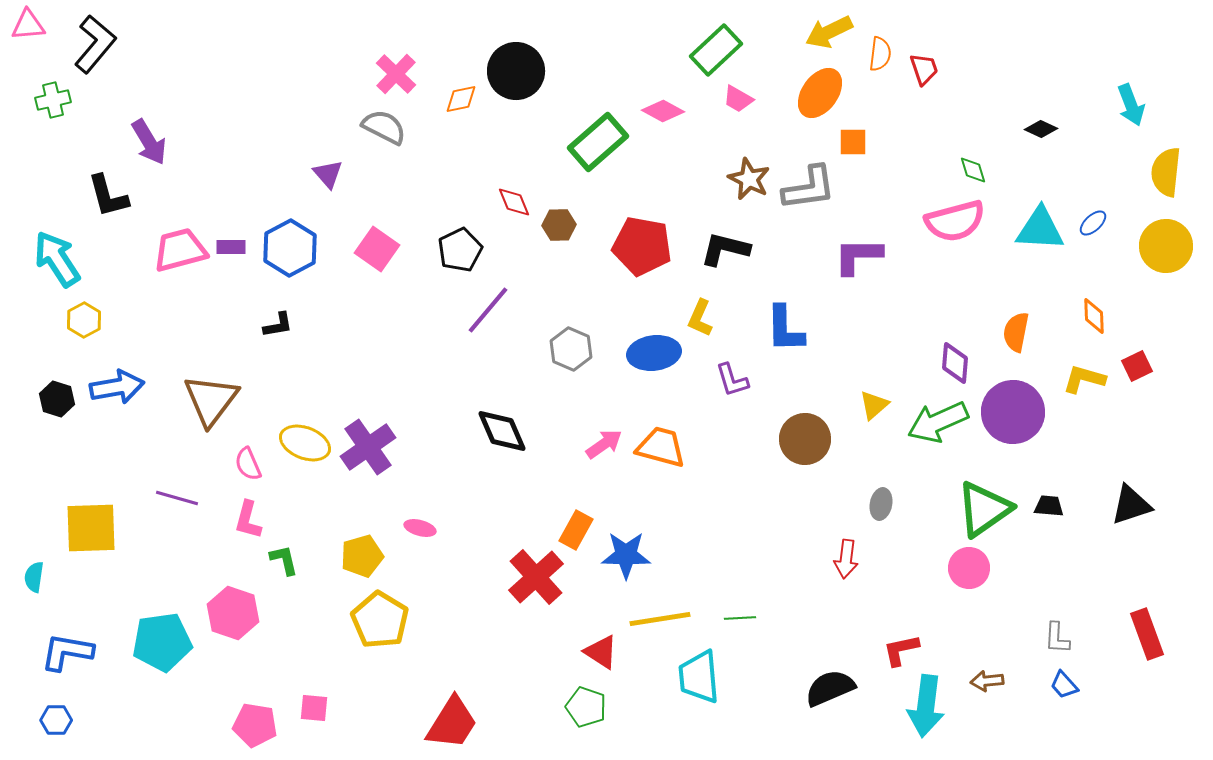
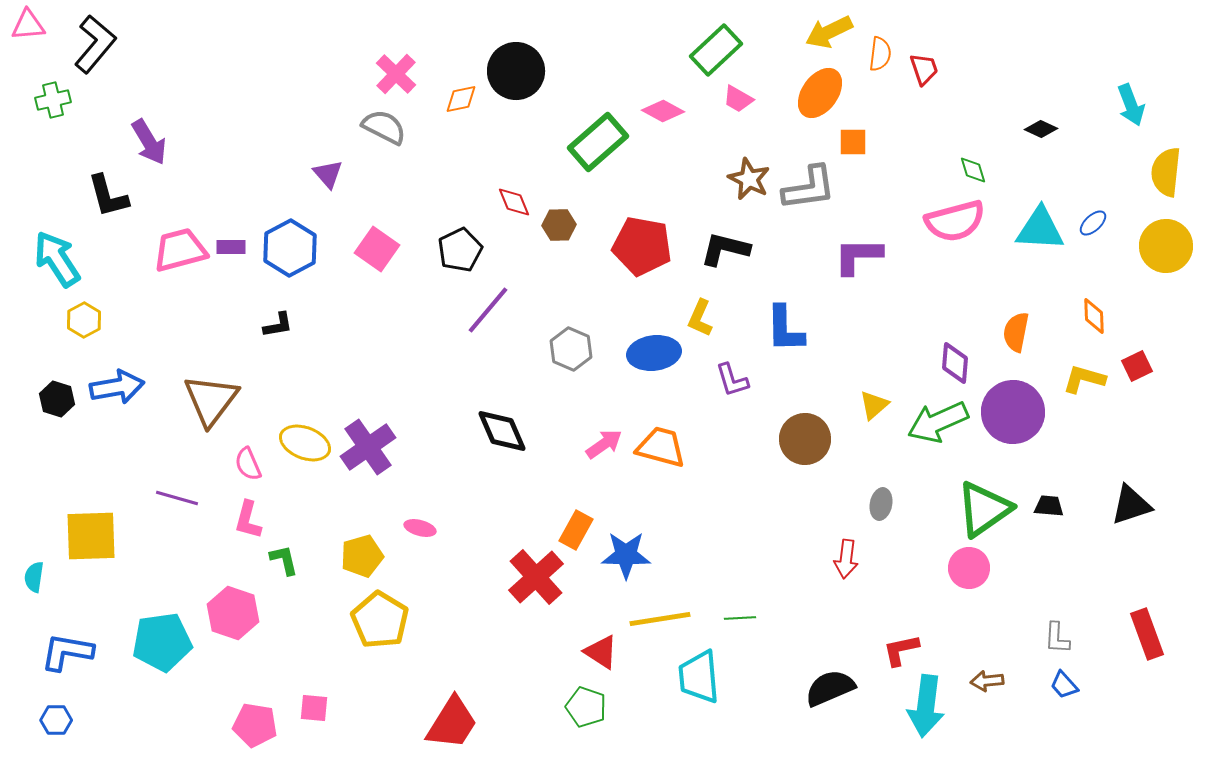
yellow square at (91, 528): moved 8 px down
